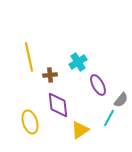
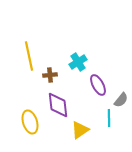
yellow line: moved 1 px up
cyan line: rotated 30 degrees counterclockwise
